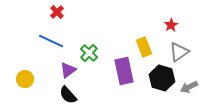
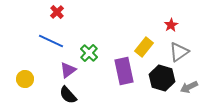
yellow rectangle: rotated 60 degrees clockwise
